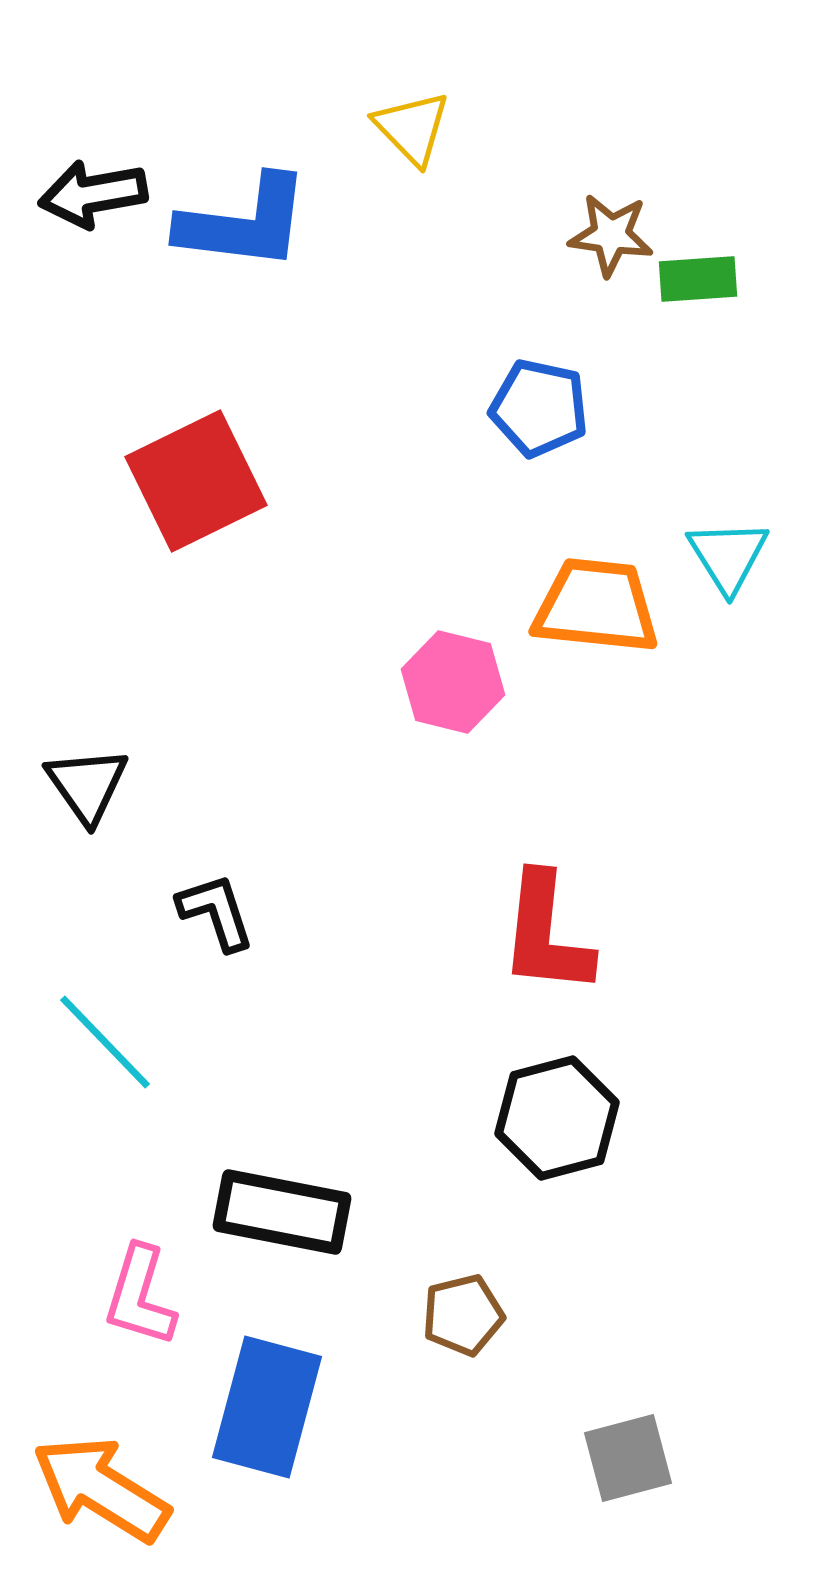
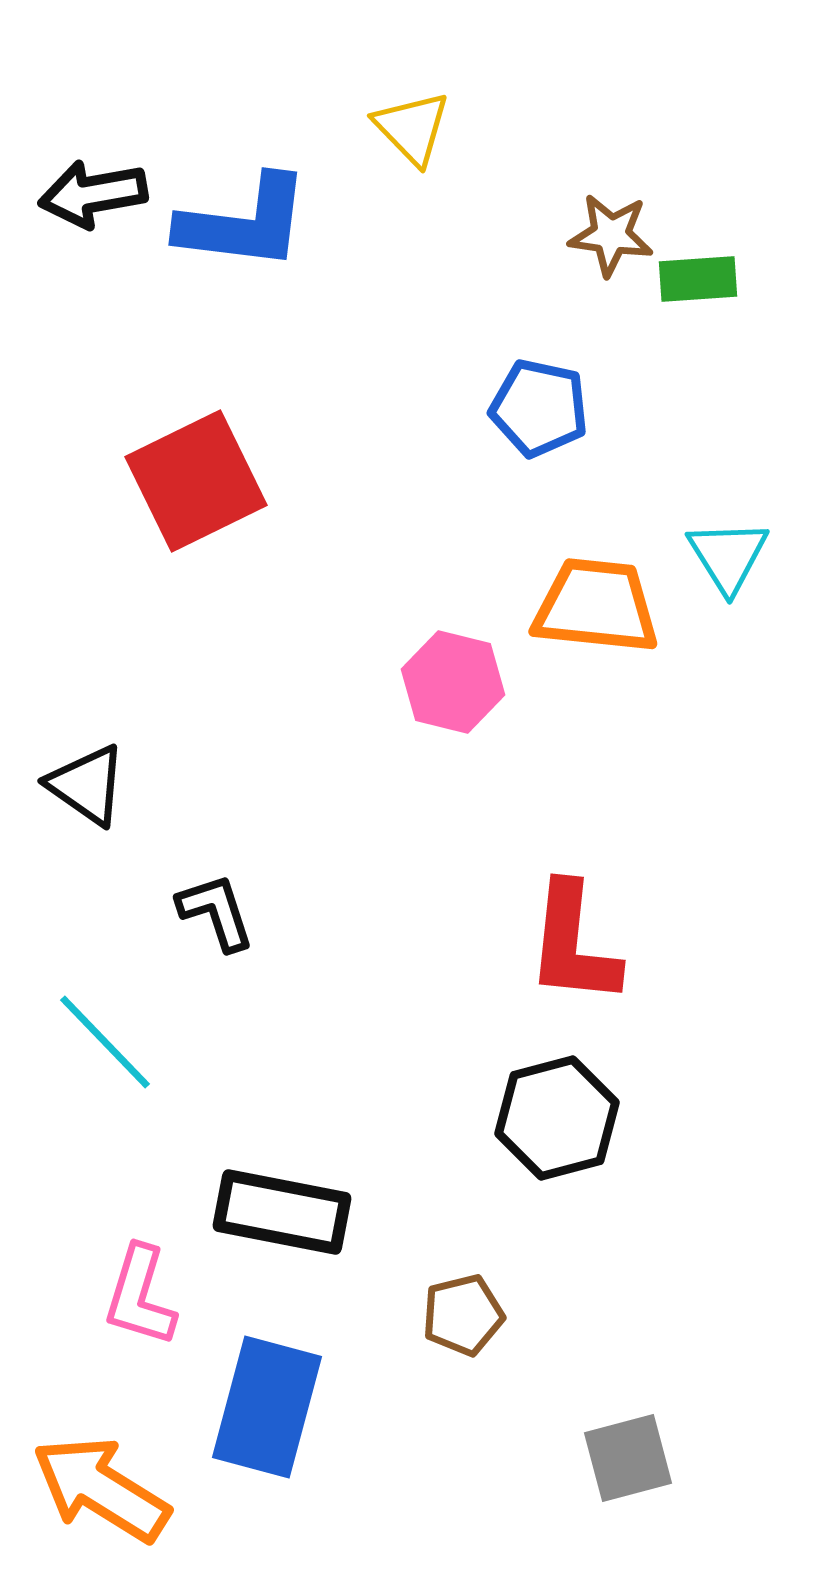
black triangle: rotated 20 degrees counterclockwise
red L-shape: moved 27 px right, 10 px down
